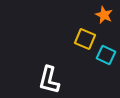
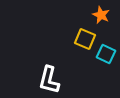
orange star: moved 3 px left
cyan square: moved 1 px up
